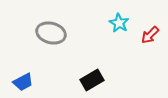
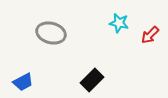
cyan star: rotated 18 degrees counterclockwise
black rectangle: rotated 15 degrees counterclockwise
